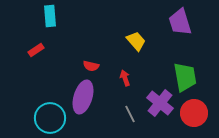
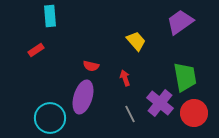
purple trapezoid: rotated 72 degrees clockwise
